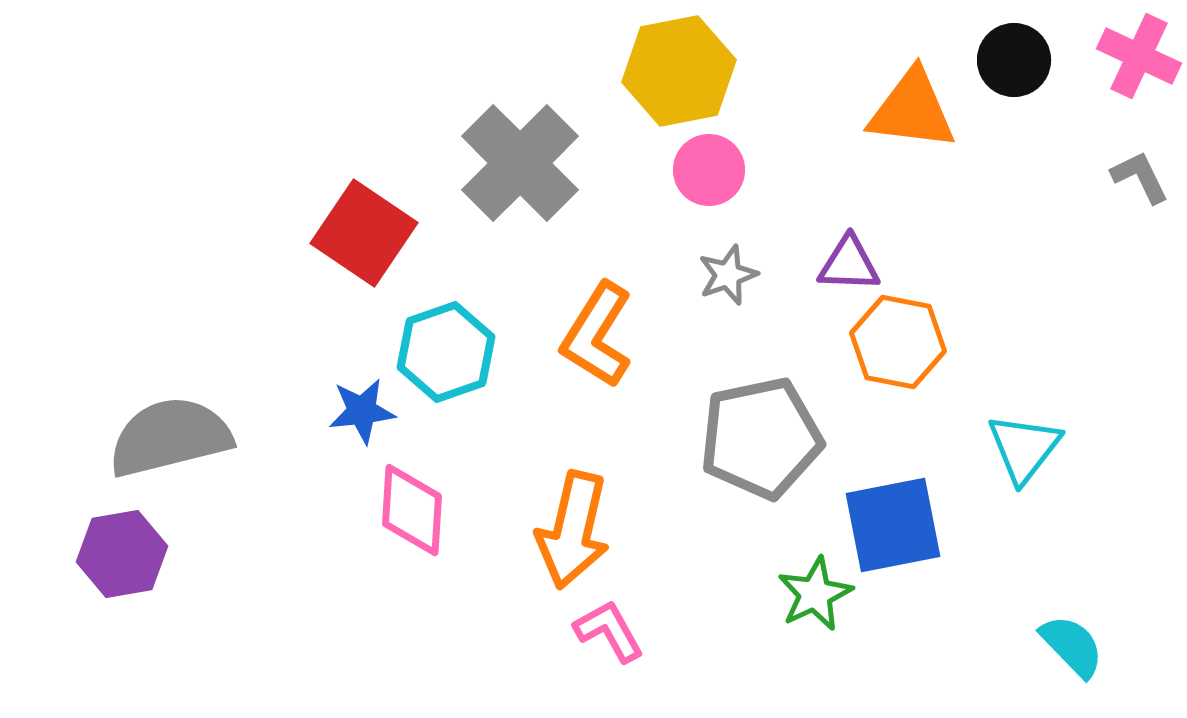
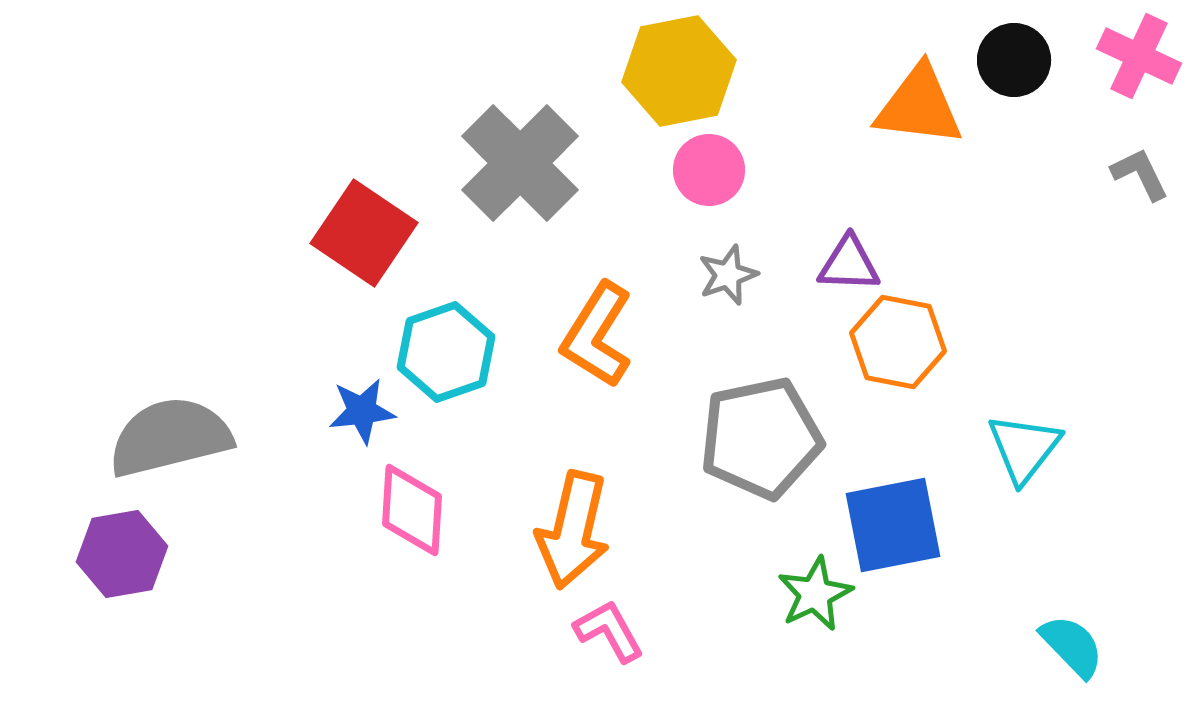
orange triangle: moved 7 px right, 4 px up
gray L-shape: moved 3 px up
